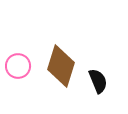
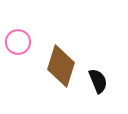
pink circle: moved 24 px up
